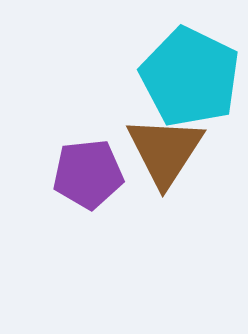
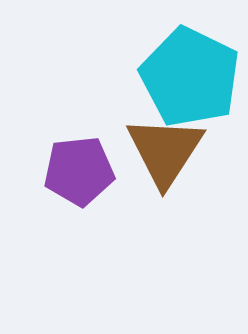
purple pentagon: moved 9 px left, 3 px up
